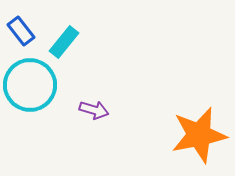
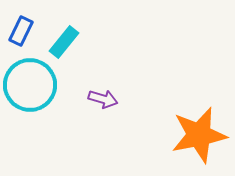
blue rectangle: rotated 64 degrees clockwise
purple arrow: moved 9 px right, 11 px up
